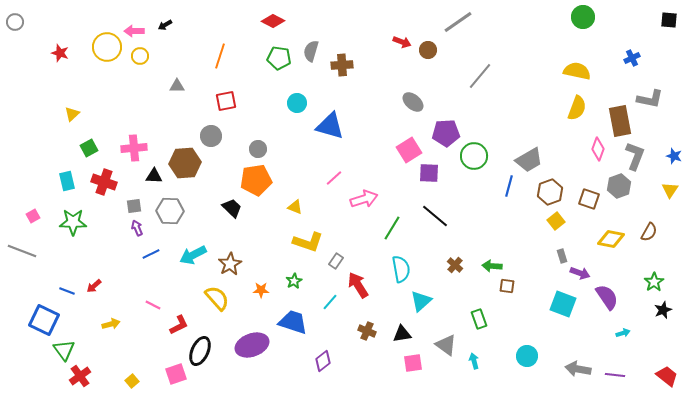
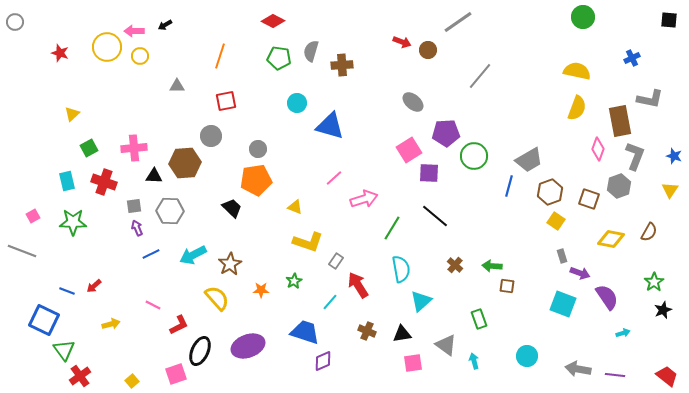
yellow square at (556, 221): rotated 18 degrees counterclockwise
blue trapezoid at (293, 322): moved 12 px right, 10 px down
purple ellipse at (252, 345): moved 4 px left, 1 px down
purple diamond at (323, 361): rotated 15 degrees clockwise
